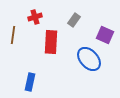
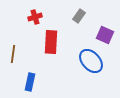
gray rectangle: moved 5 px right, 4 px up
brown line: moved 19 px down
blue ellipse: moved 2 px right, 2 px down
